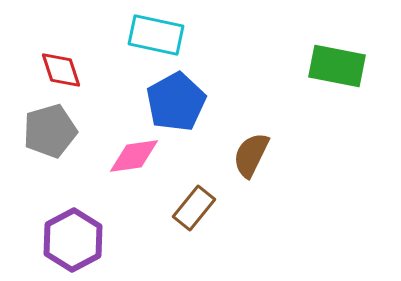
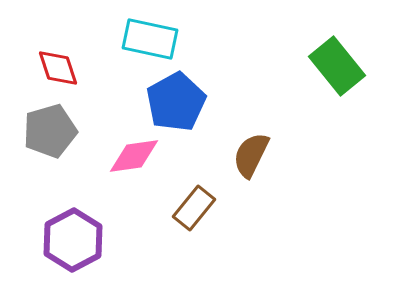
cyan rectangle: moved 6 px left, 4 px down
green rectangle: rotated 40 degrees clockwise
red diamond: moved 3 px left, 2 px up
